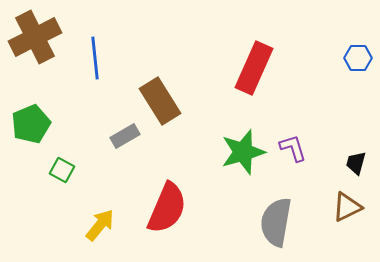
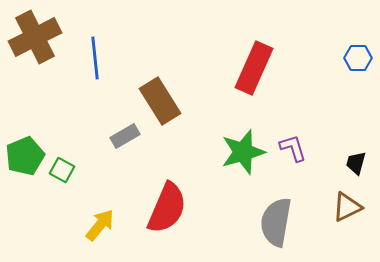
green pentagon: moved 6 px left, 32 px down
